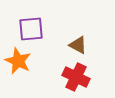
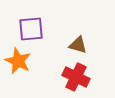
brown triangle: rotated 12 degrees counterclockwise
